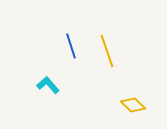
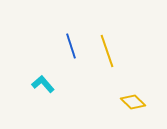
cyan L-shape: moved 5 px left, 1 px up
yellow diamond: moved 3 px up
